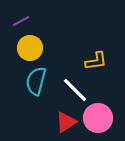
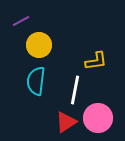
yellow circle: moved 9 px right, 3 px up
cyan semicircle: rotated 8 degrees counterclockwise
white line: rotated 56 degrees clockwise
